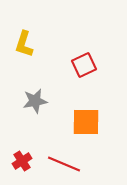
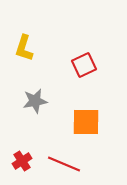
yellow L-shape: moved 4 px down
